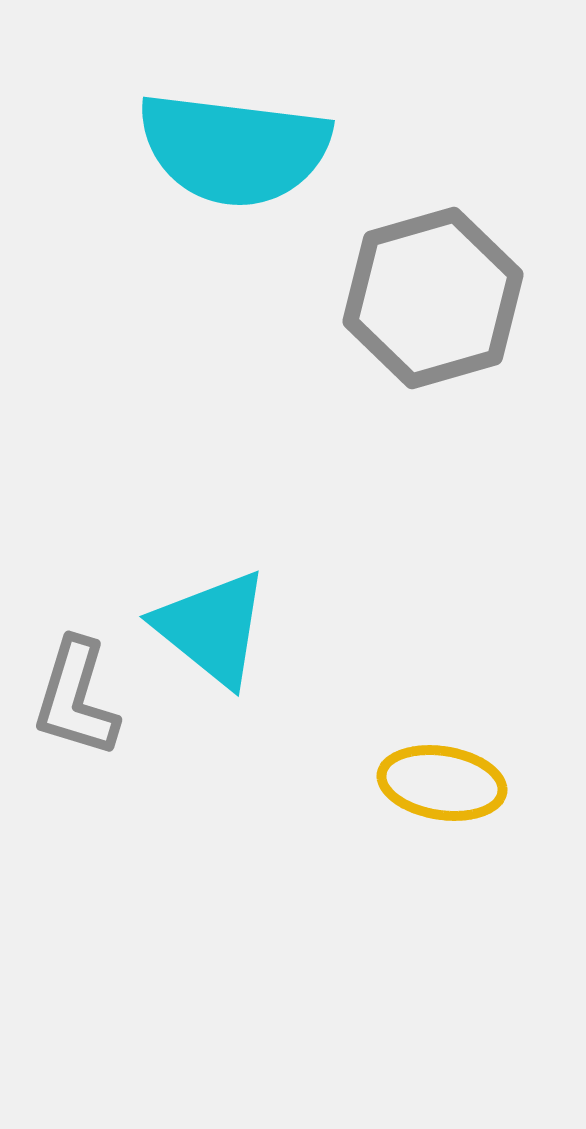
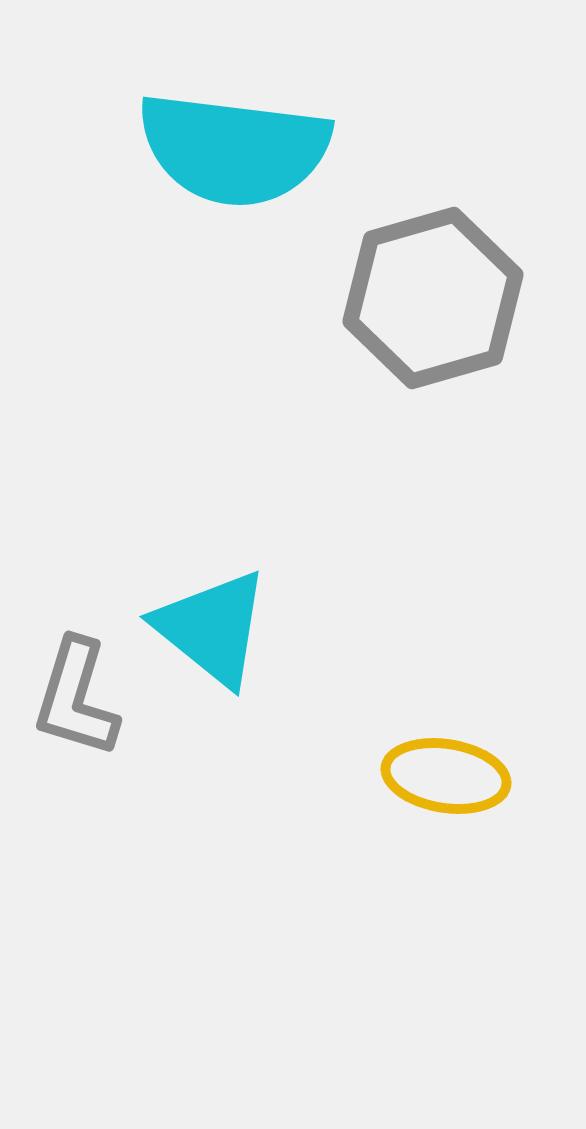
yellow ellipse: moved 4 px right, 7 px up
